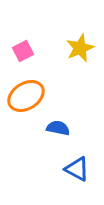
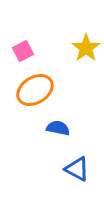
yellow star: moved 6 px right; rotated 12 degrees counterclockwise
orange ellipse: moved 9 px right, 6 px up
